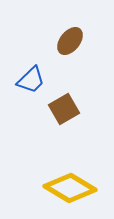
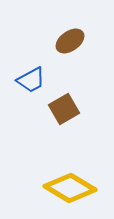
brown ellipse: rotated 16 degrees clockwise
blue trapezoid: rotated 16 degrees clockwise
